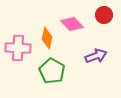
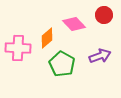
pink diamond: moved 2 px right
orange diamond: rotated 35 degrees clockwise
purple arrow: moved 4 px right
green pentagon: moved 10 px right, 7 px up
